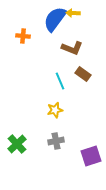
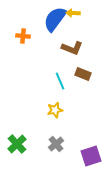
brown rectangle: rotated 14 degrees counterclockwise
gray cross: moved 3 px down; rotated 28 degrees counterclockwise
